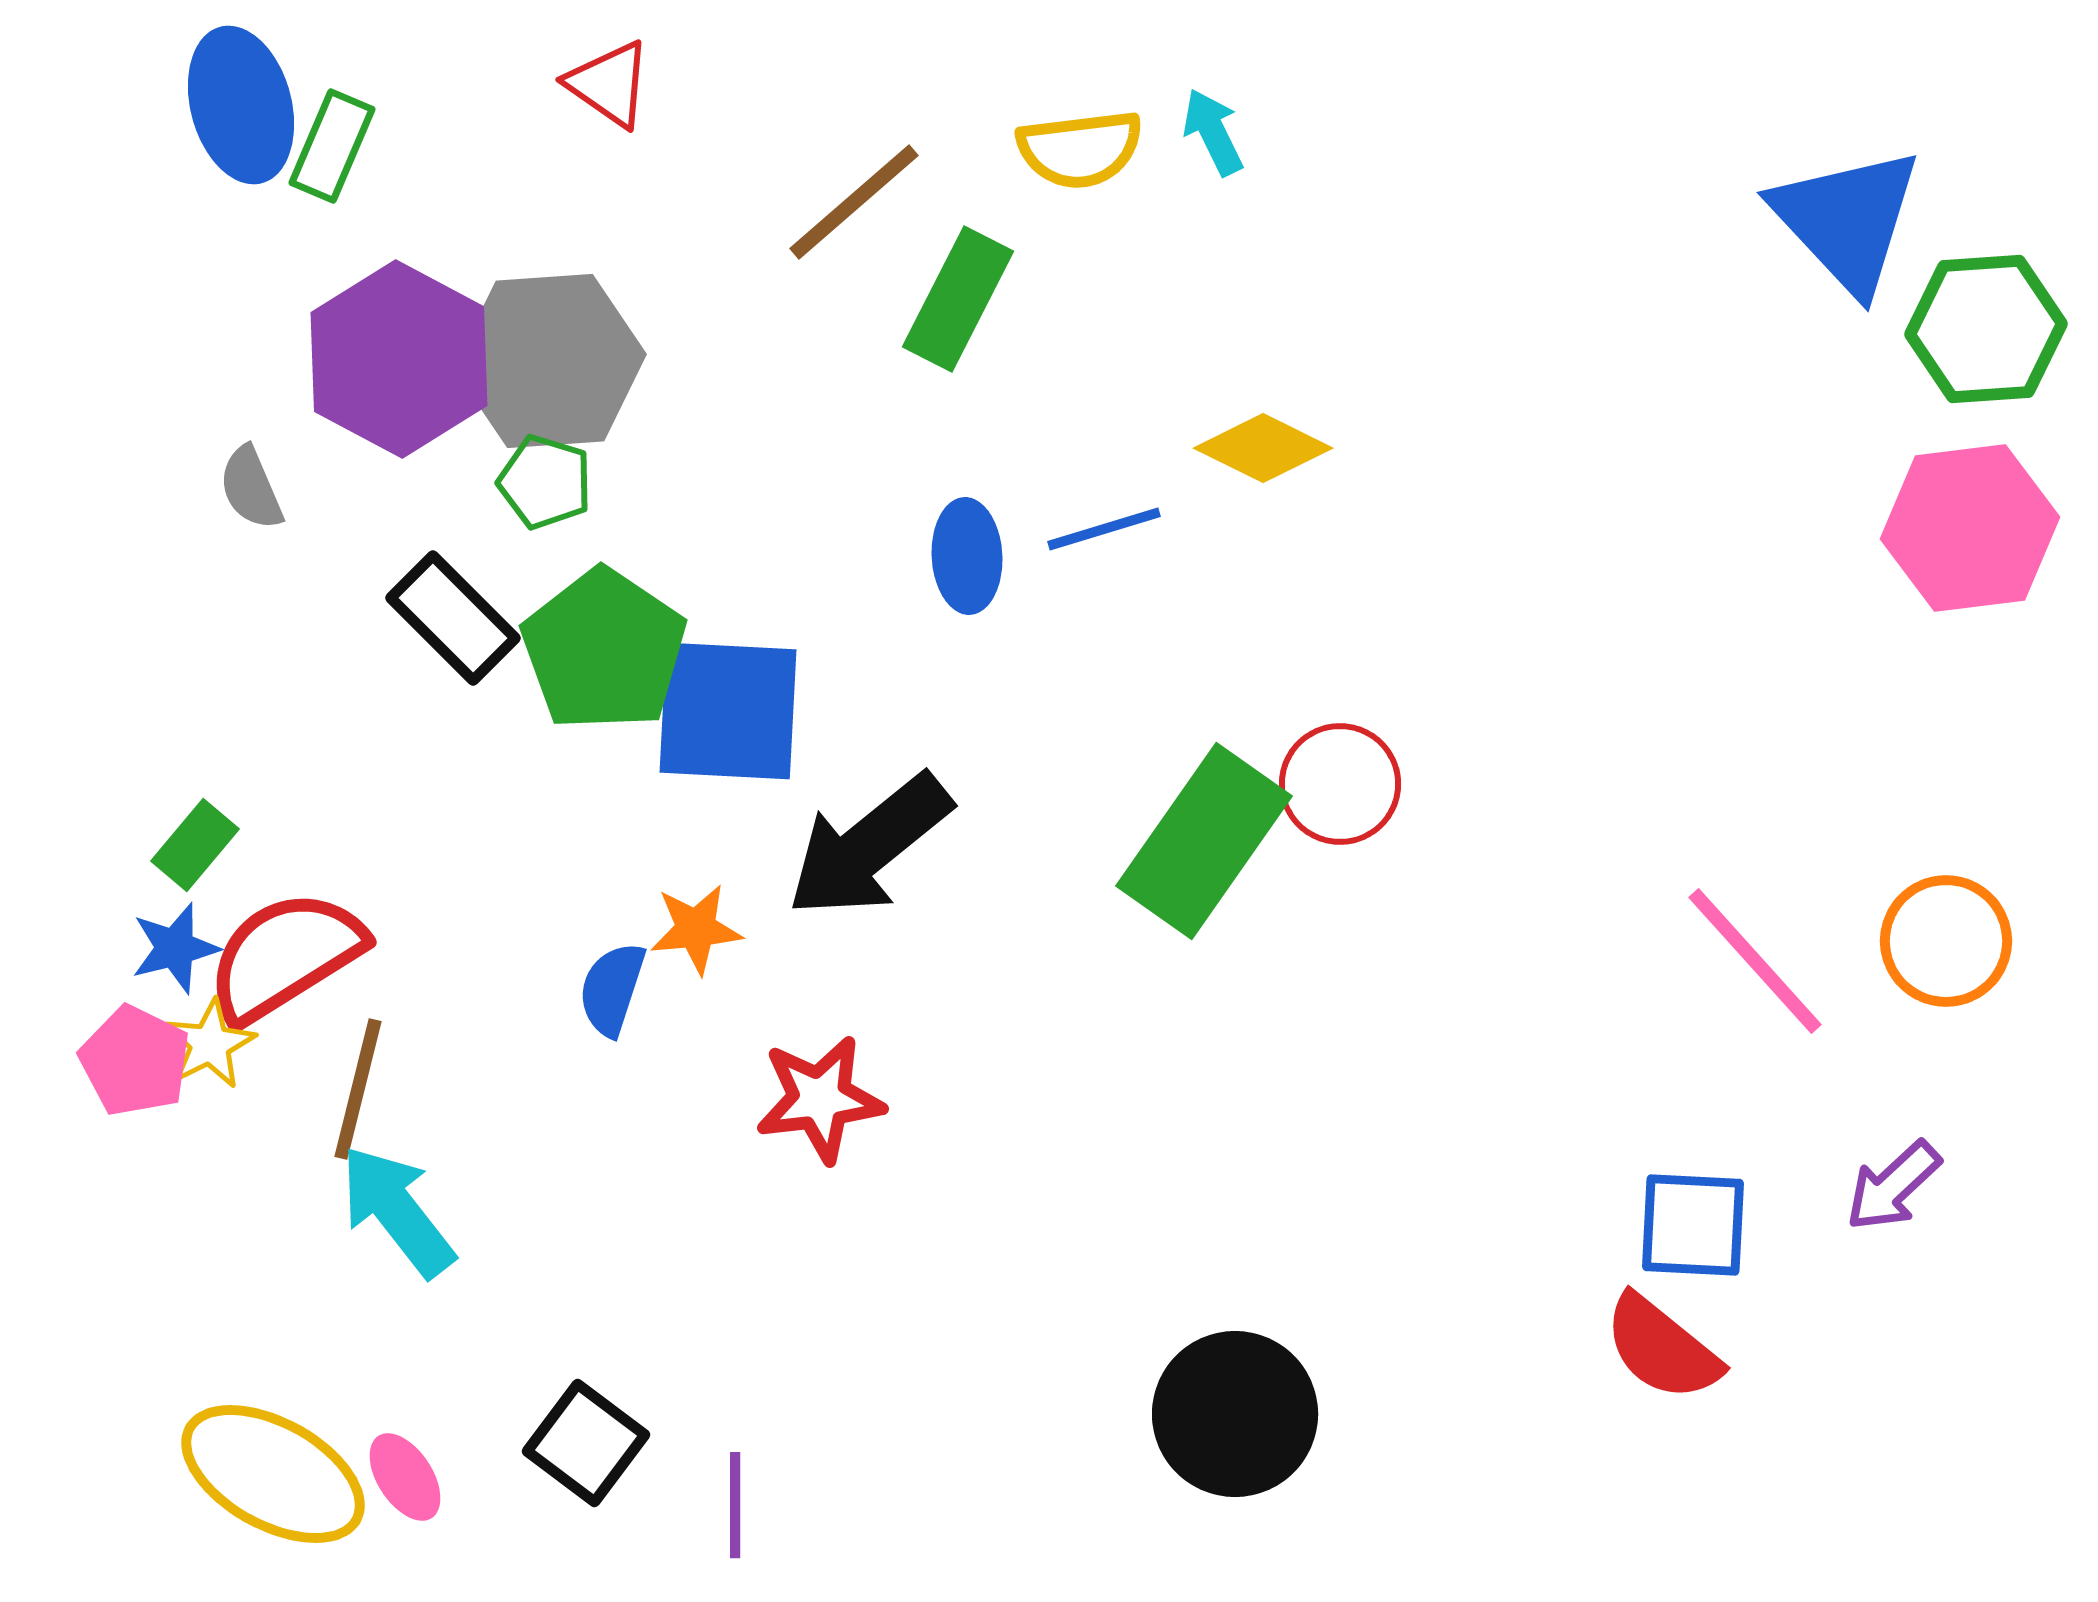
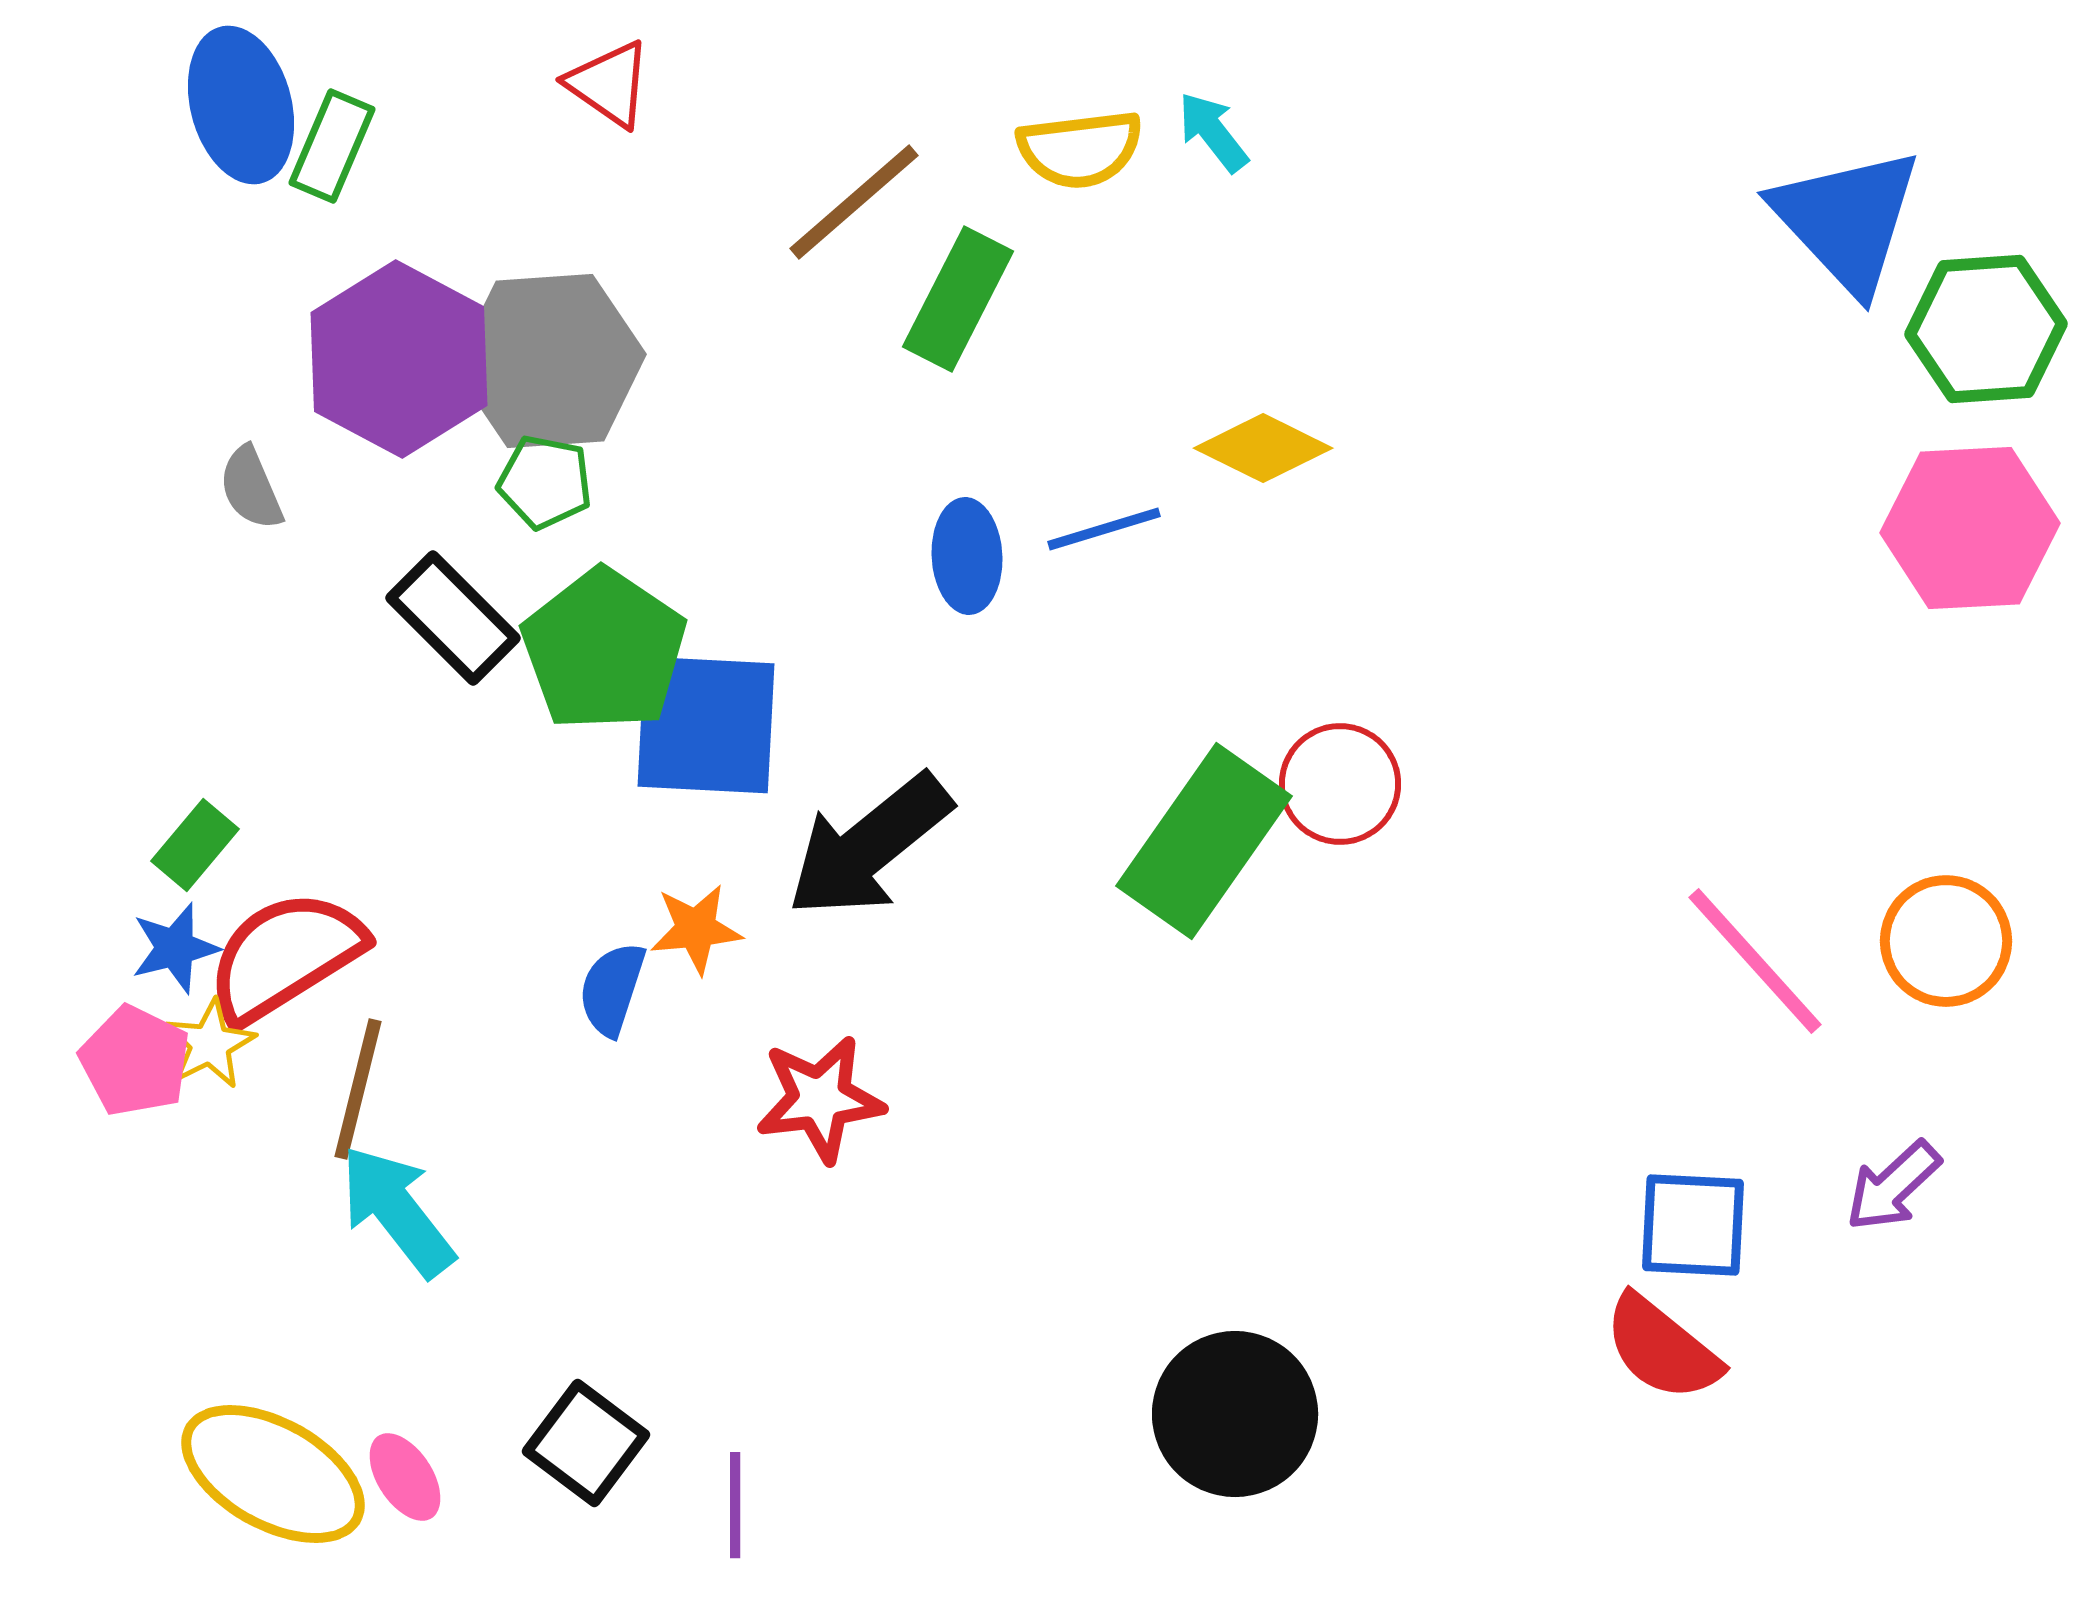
cyan arrow at (1213, 132): rotated 12 degrees counterclockwise
green pentagon at (545, 482): rotated 6 degrees counterclockwise
pink hexagon at (1970, 528): rotated 4 degrees clockwise
blue square at (728, 711): moved 22 px left, 14 px down
